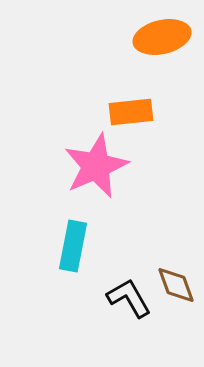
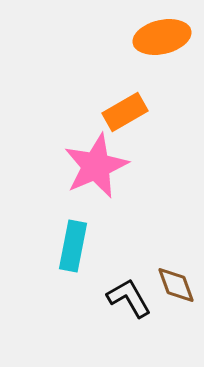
orange rectangle: moved 6 px left; rotated 24 degrees counterclockwise
